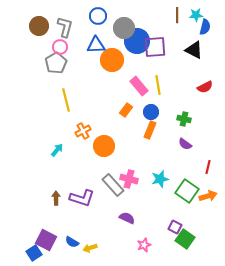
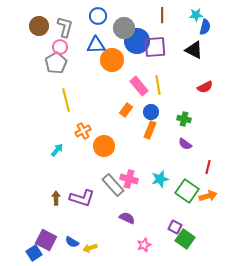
brown line at (177, 15): moved 15 px left
